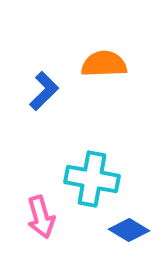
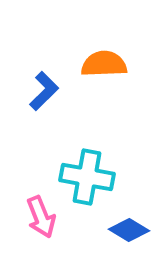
cyan cross: moved 5 px left, 2 px up
pink arrow: rotated 6 degrees counterclockwise
